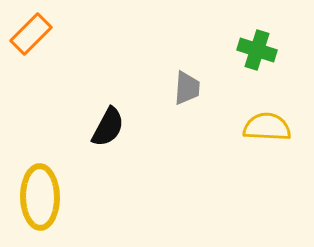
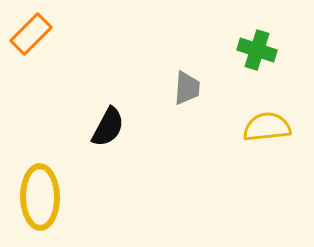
yellow semicircle: rotated 9 degrees counterclockwise
